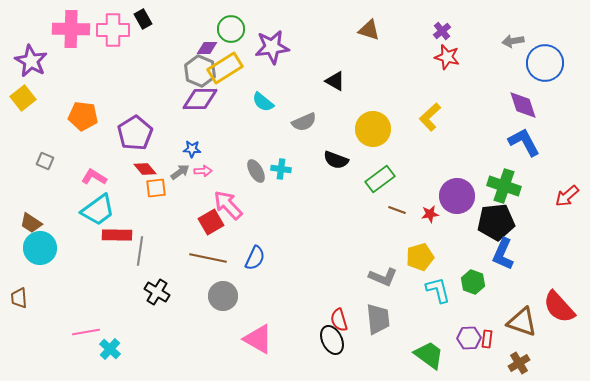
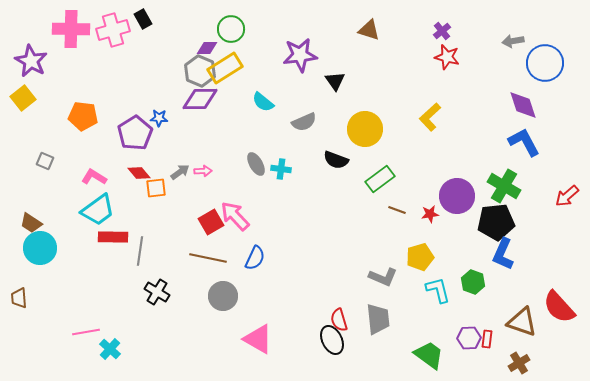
pink cross at (113, 30): rotated 16 degrees counterclockwise
purple star at (272, 47): moved 28 px right, 8 px down
black triangle at (335, 81): rotated 25 degrees clockwise
yellow circle at (373, 129): moved 8 px left
blue star at (192, 149): moved 33 px left, 31 px up
red diamond at (145, 169): moved 6 px left, 4 px down
gray ellipse at (256, 171): moved 7 px up
green cross at (504, 186): rotated 12 degrees clockwise
pink arrow at (228, 205): moved 7 px right, 11 px down
red rectangle at (117, 235): moved 4 px left, 2 px down
